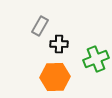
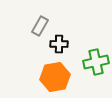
green cross: moved 3 px down; rotated 10 degrees clockwise
orange hexagon: rotated 8 degrees counterclockwise
